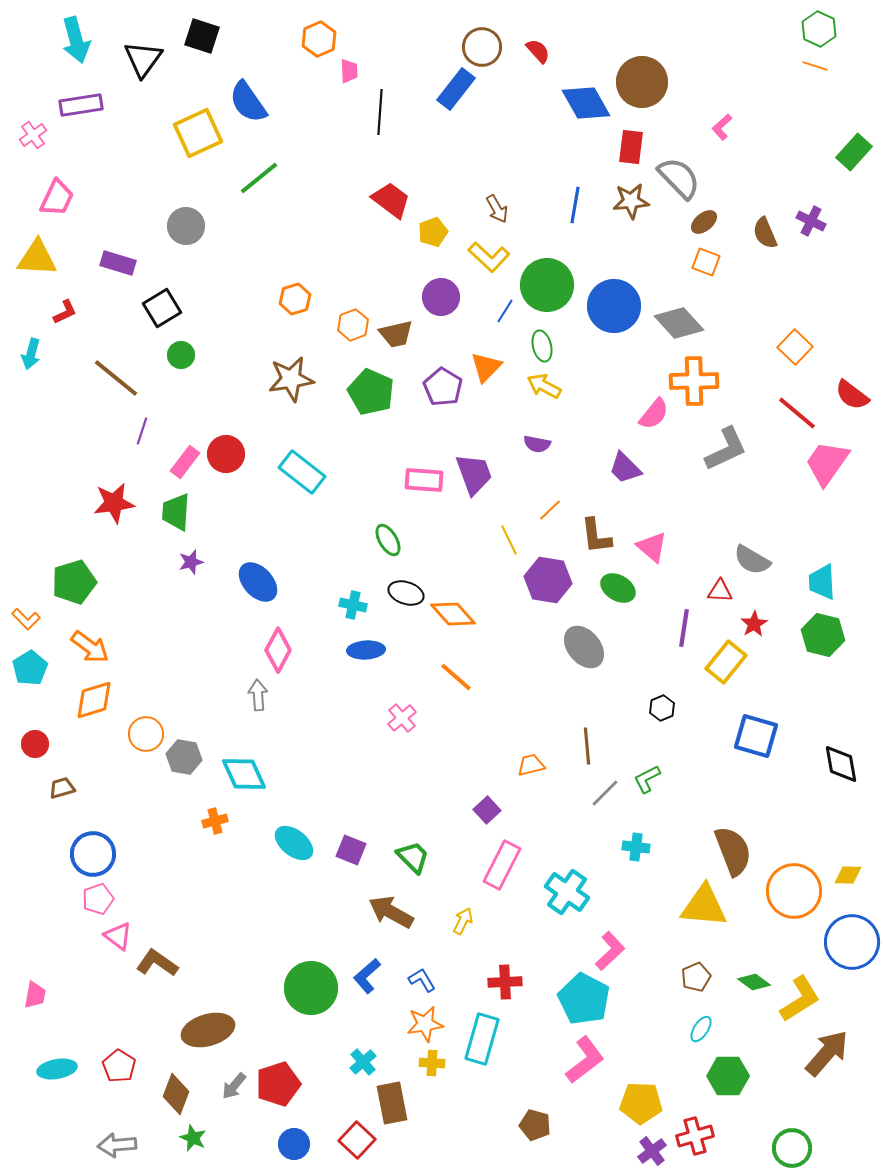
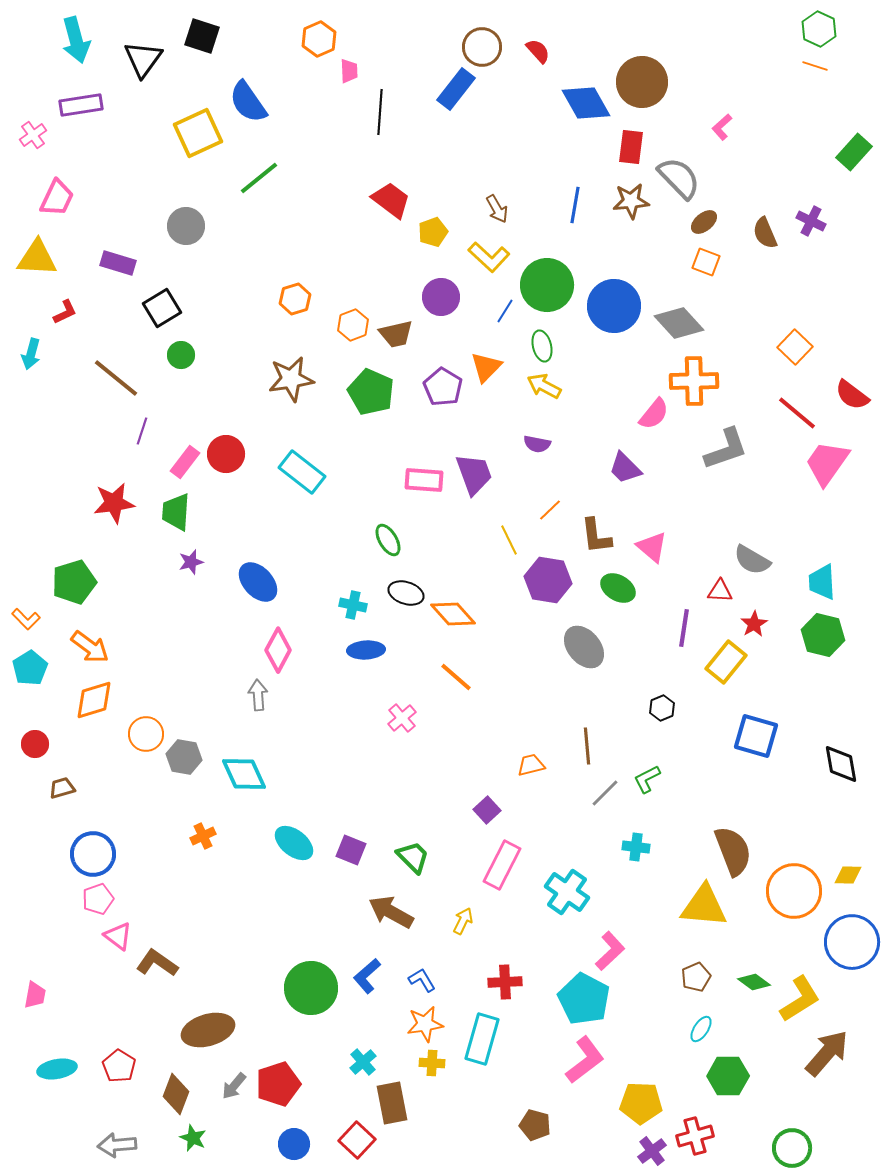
gray L-shape at (726, 449): rotated 6 degrees clockwise
orange cross at (215, 821): moved 12 px left, 15 px down; rotated 10 degrees counterclockwise
